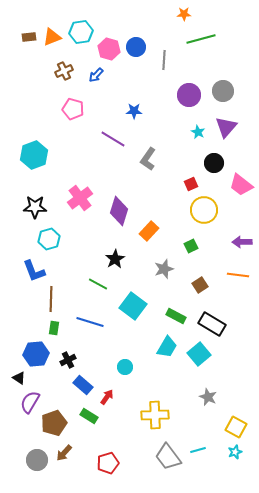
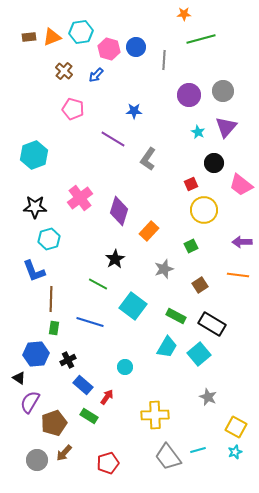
brown cross at (64, 71): rotated 24 degrees counterclockwise
